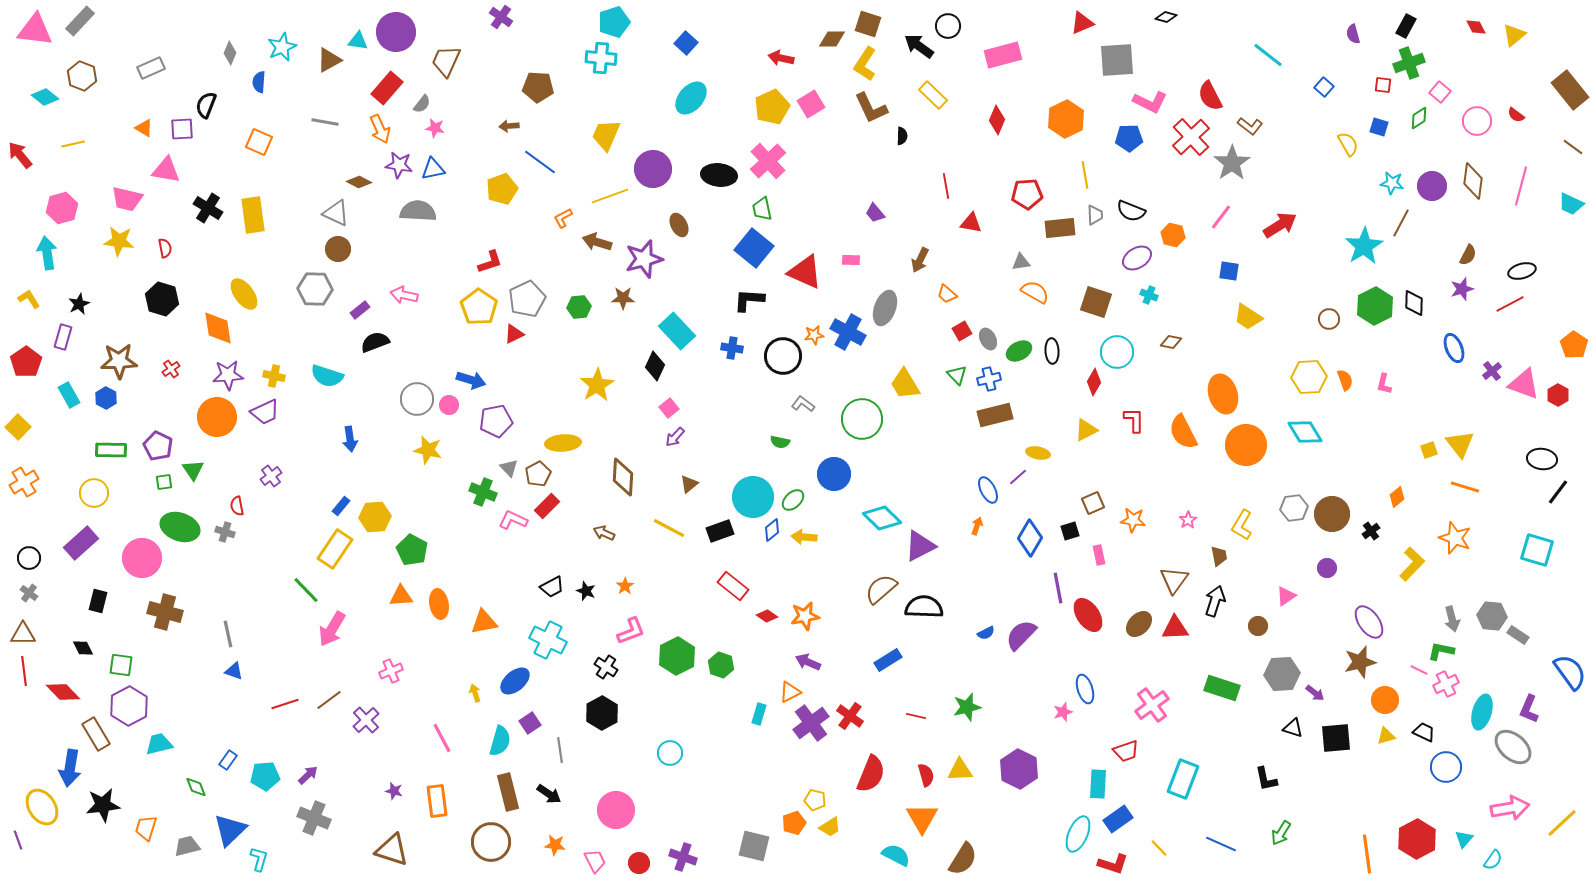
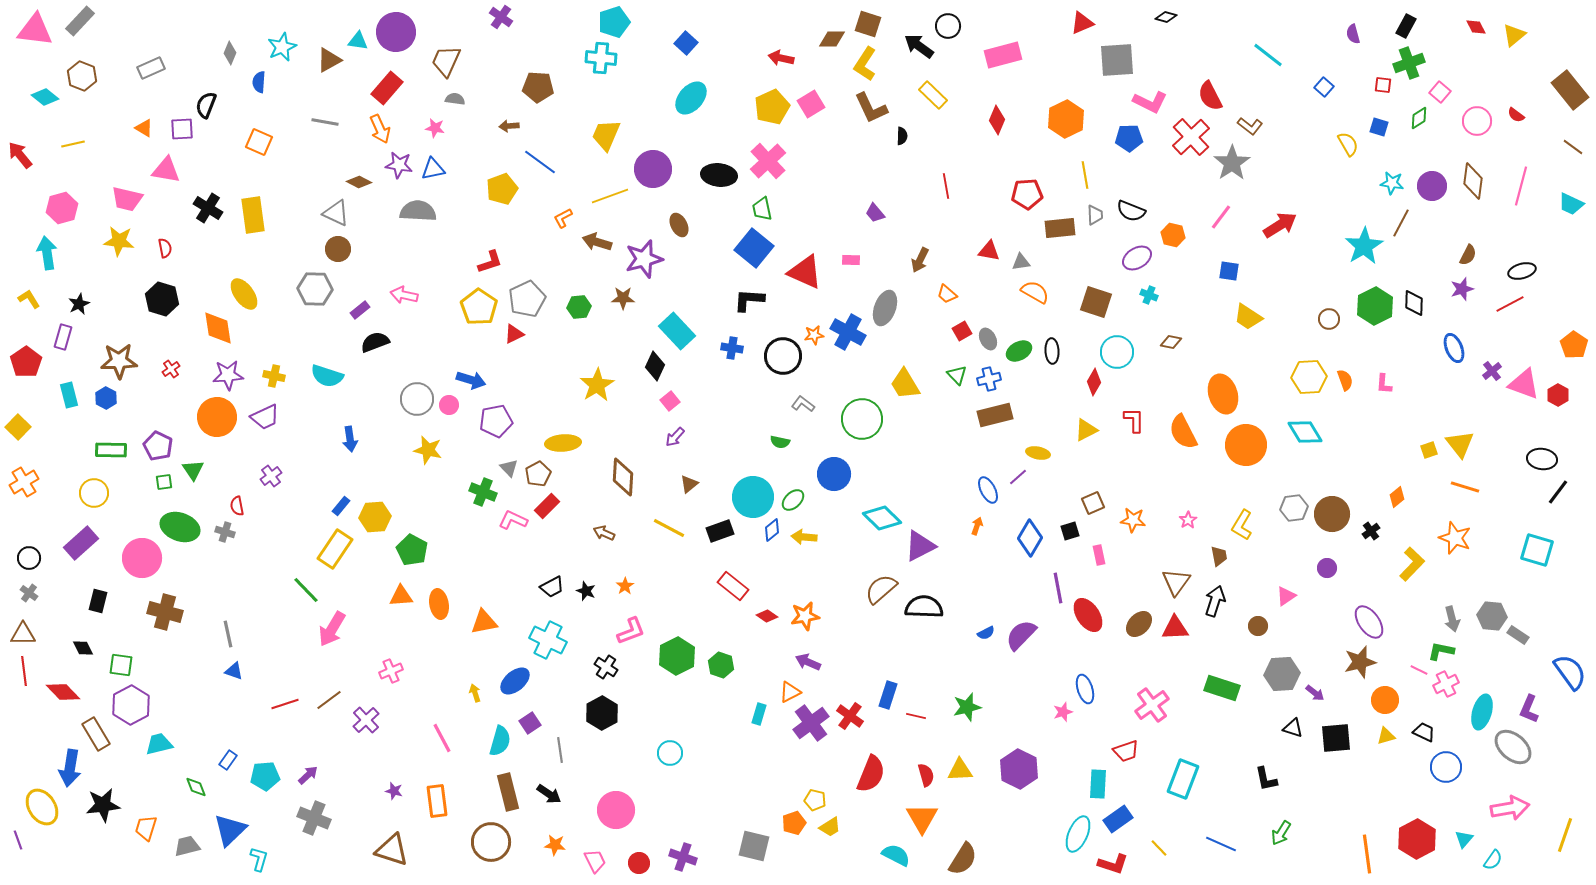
gray semicircle at (422, 104): moved 33 px right, 5 px up; rotated 120 degrees counterclockwise
red triangle at (971, 223): moved 18 px right, 28 px down
pink L-shape at (1384, 384): rotated 10 degrees counterclockwise
cyan rectangle at (69, 395): rotated 15 degrees clockwise
pink square at (669, 408): moved 1 px right, 7 px up
purple trapezoid at (265, 412): moved 5 px down
brown triangle at (1174, 580): moved 2 px right, 2 px down
blue rectangle at (888, 660): moved 35 px down; rotated 40 degrees counterclockwise
purple hexagon at (129, 706): moved 2 px right, 1 px up
yellow line at (1562, 823): moved 3 px right, 12 px down; rotated 28 degrees counterclockwise
